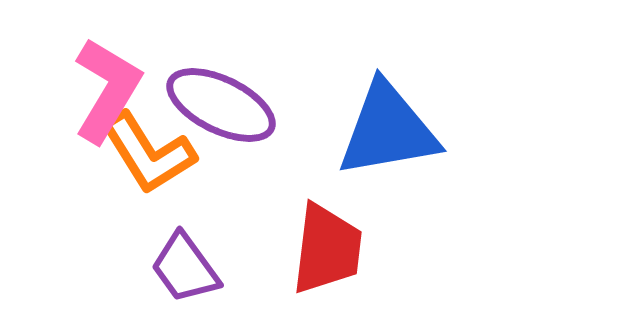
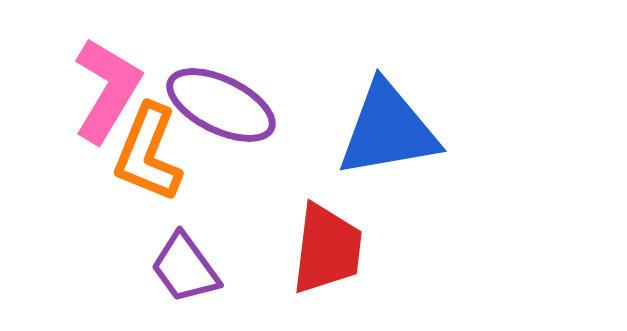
orange L-shape: rotated 54 degrees clockwise
